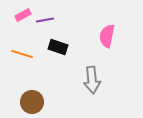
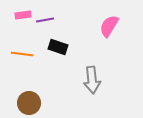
pink rectangle: rotated 21 degrees clockwise
pink semicircle: moved 2 px right, 10 px up; rotated 20 degrees clockwise
orange line: rotated 10 degrees counterclockwise
brown circle: moved 3 px left, 1 px down
